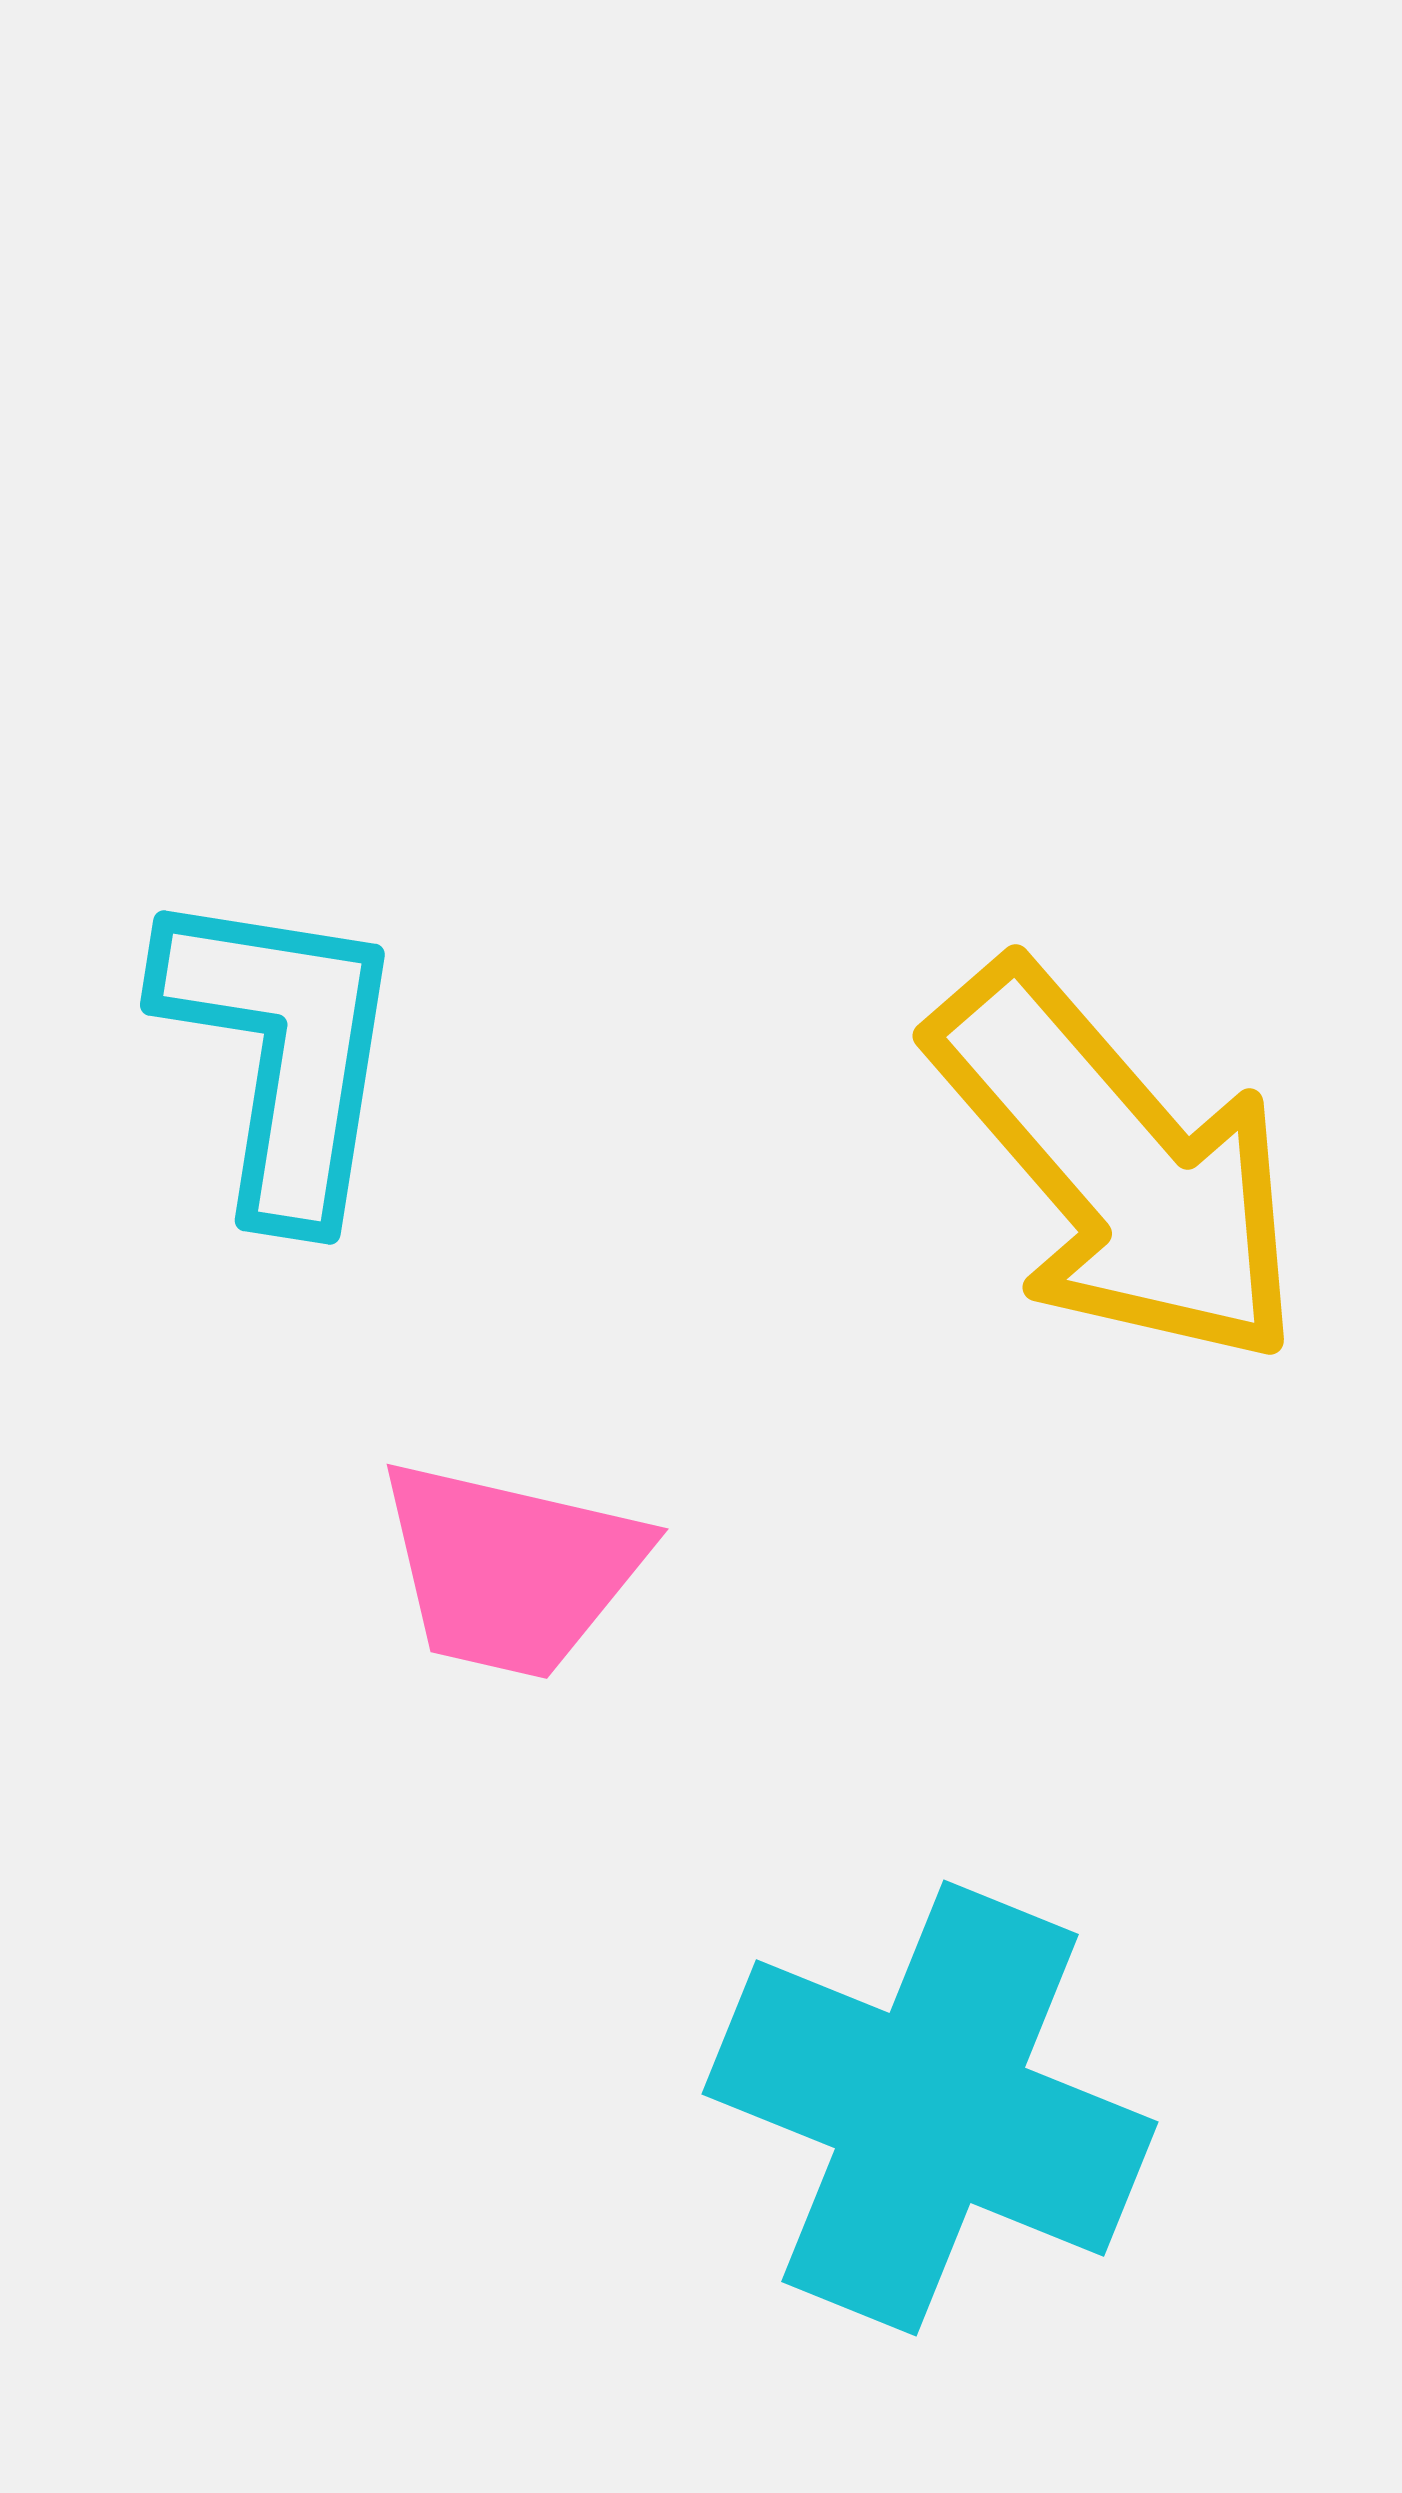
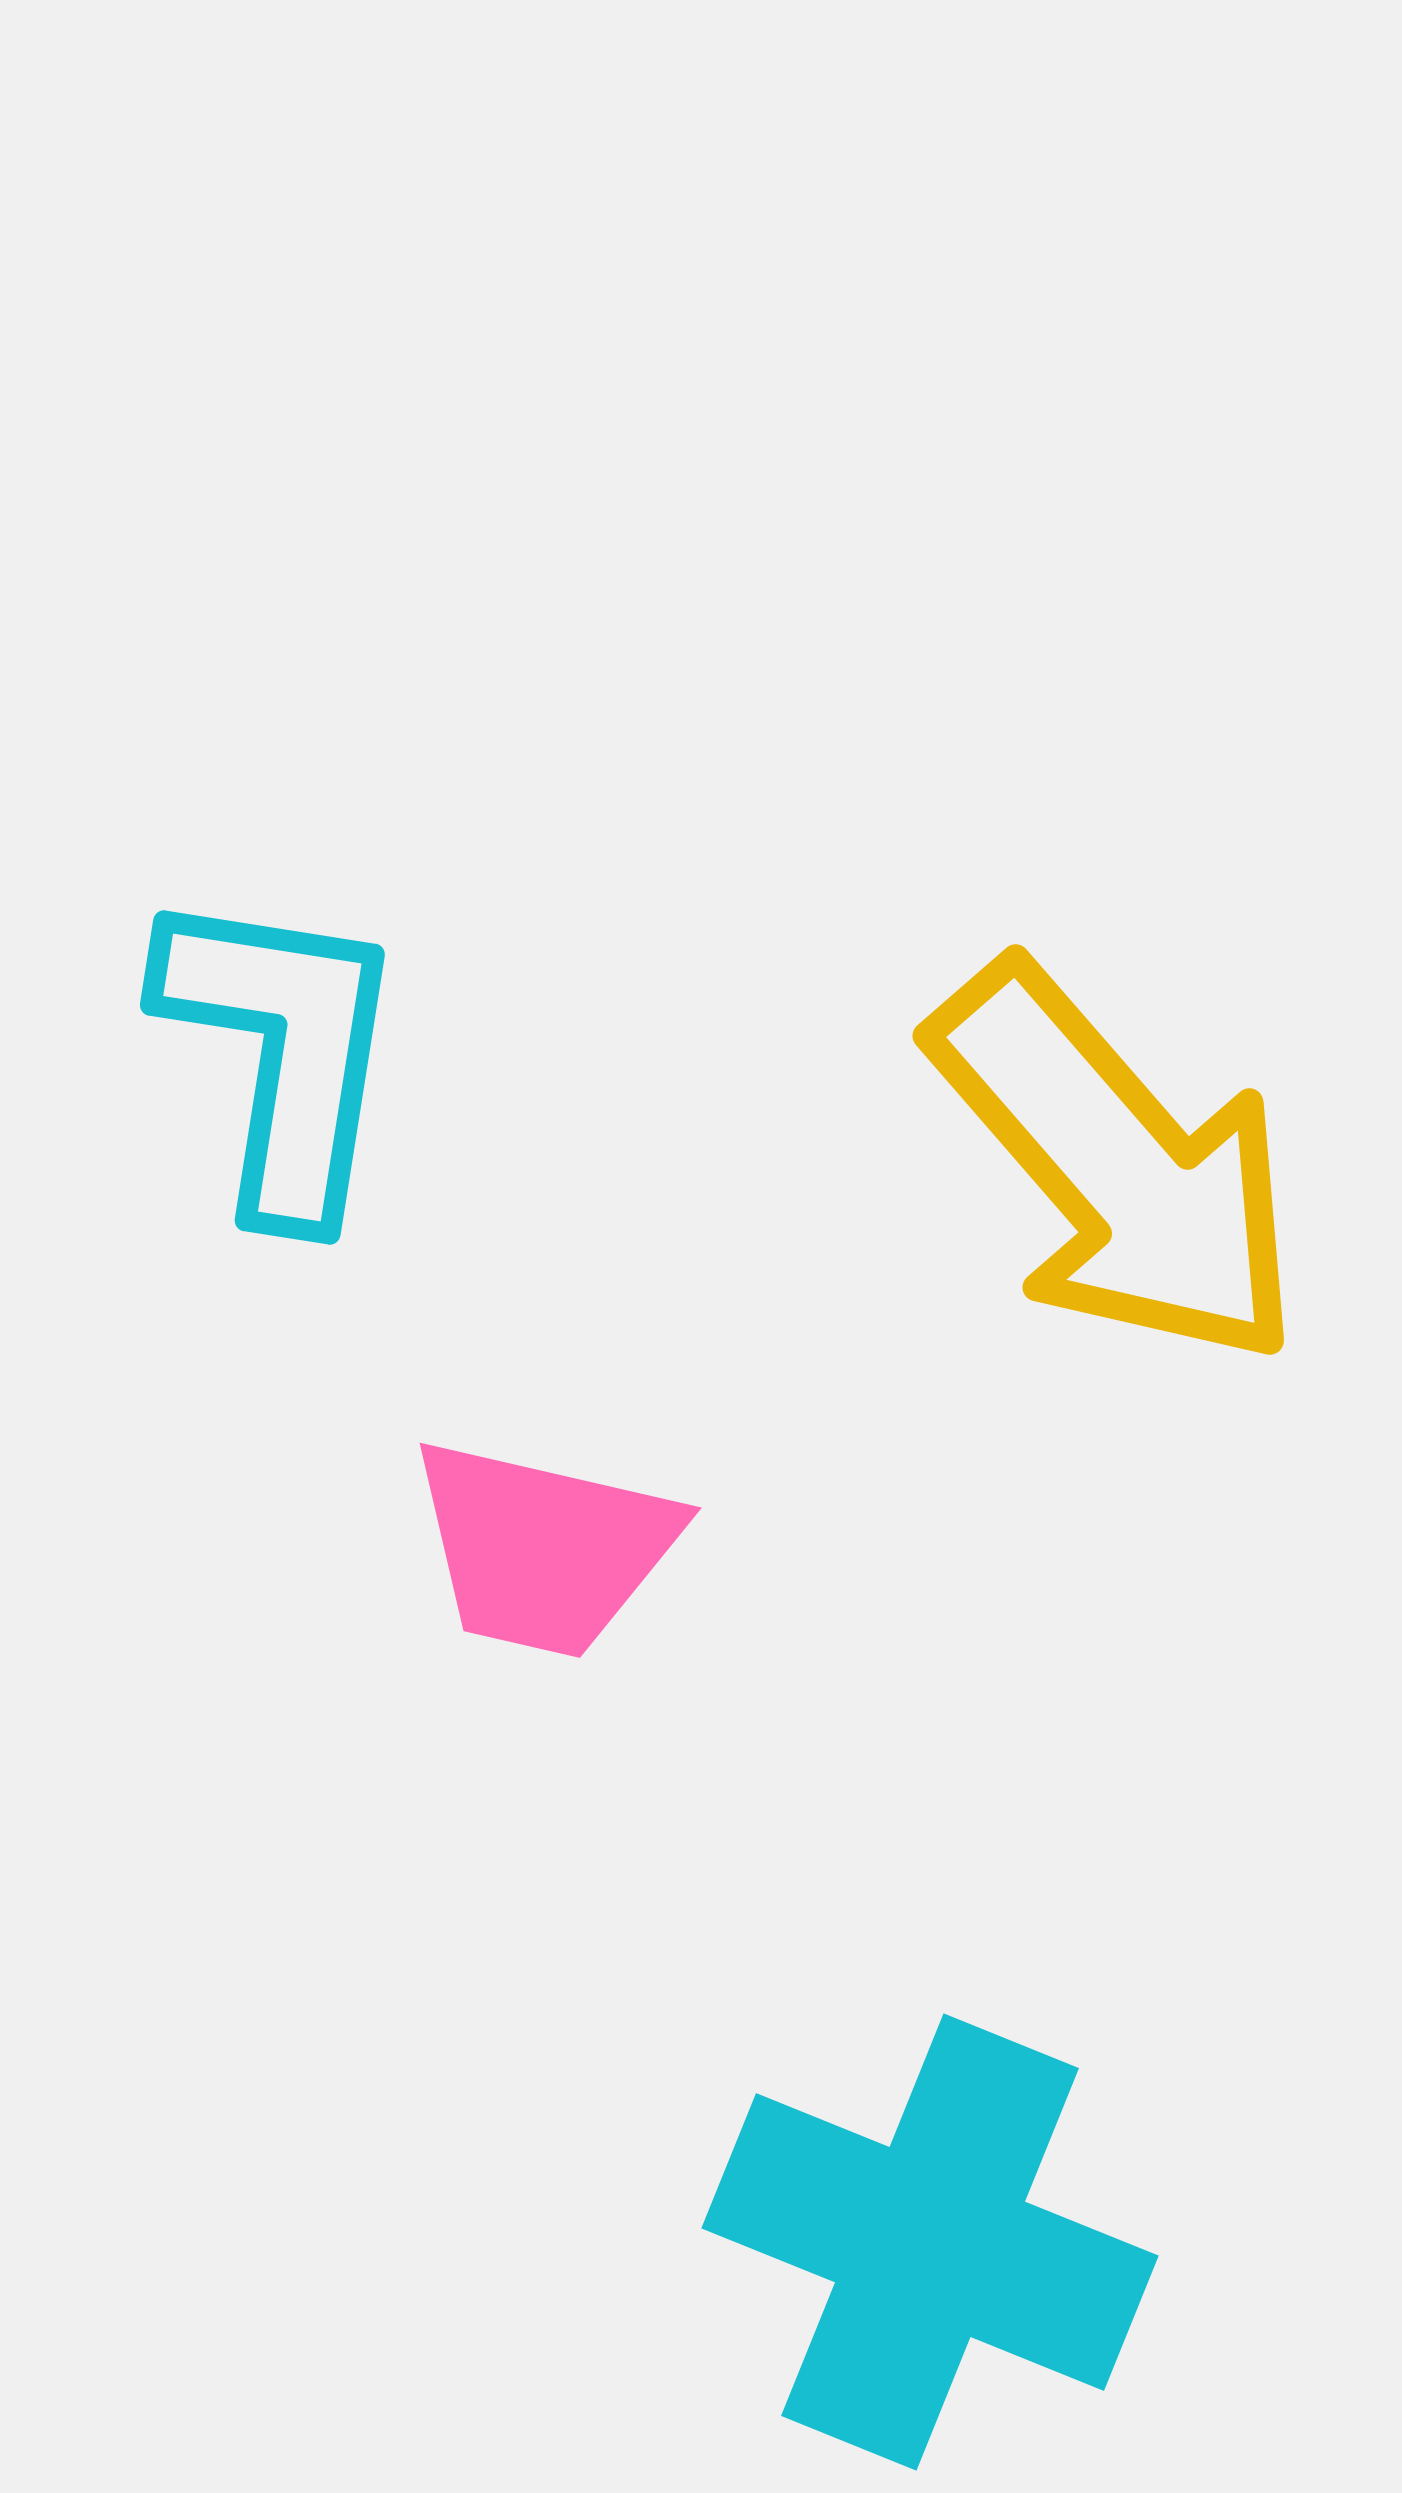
pink trapezoid: moved 33 px right, 21 px up
cyan cross: moved 134 px down
